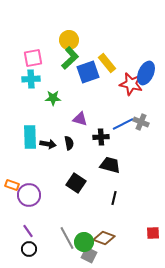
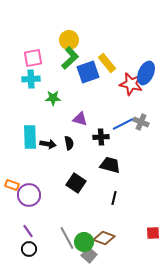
gray square: rotated 14 degrees clockwise
